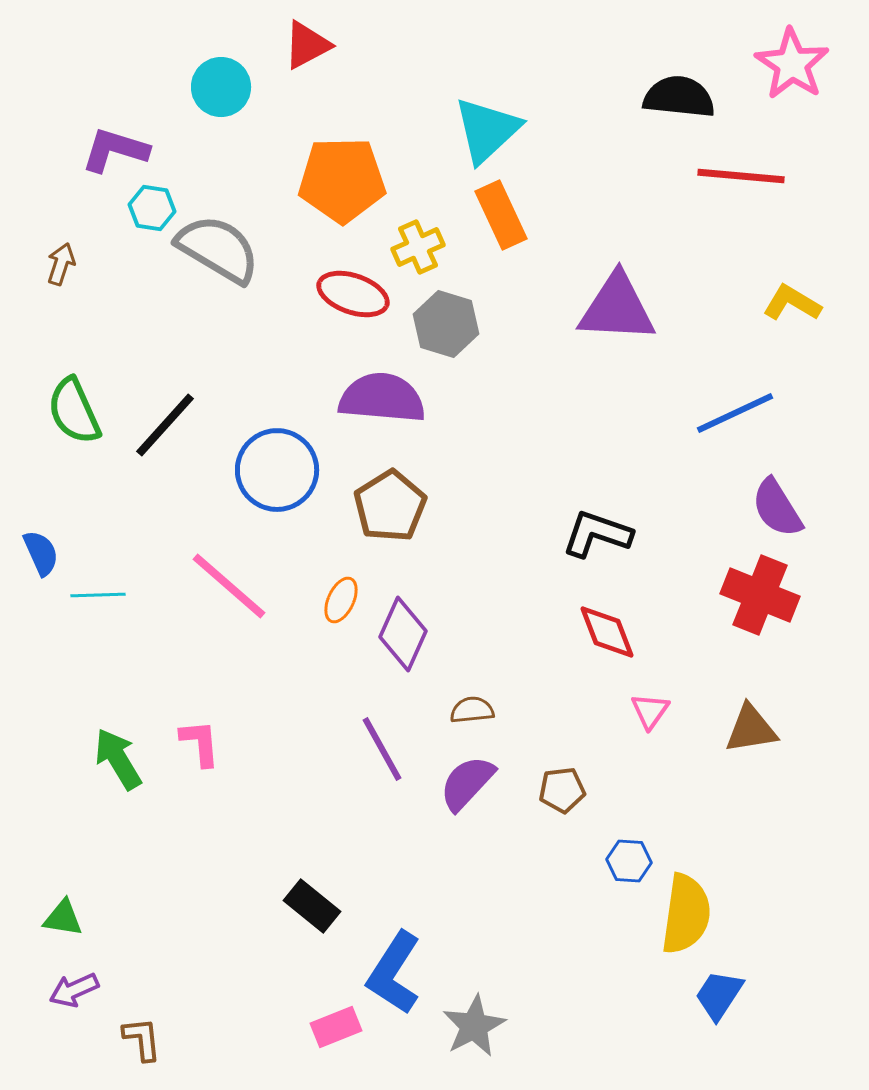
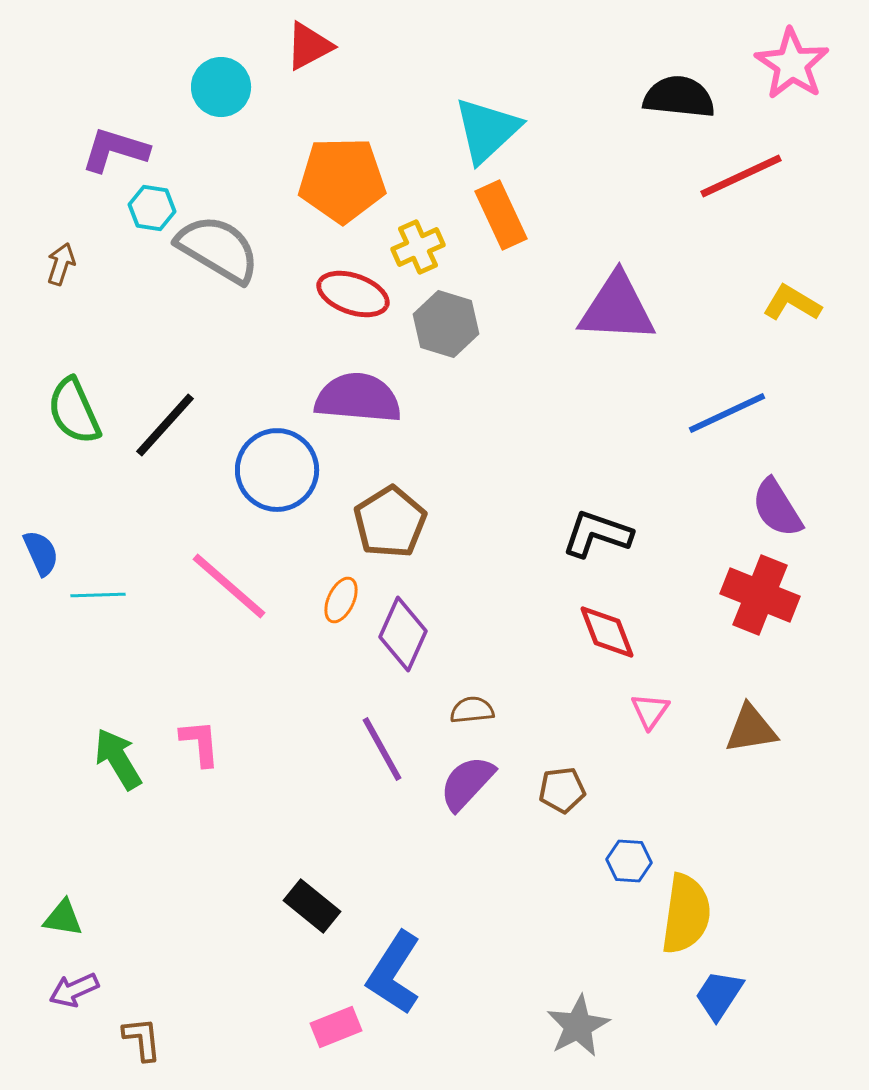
red triangle at (307, 45): moved 2 px right, 1 px down
red line at (741, 176): rotated 30 degrees counterclockwise
purple semicircle at (382, 398): moved 24 px left
blue line at (735, 413): moved 8 px left
brown pentagon at (390, 506): moved 16 px down
gray star at (474, 1026): moved 104 px right
